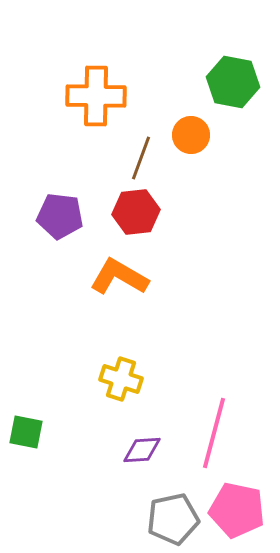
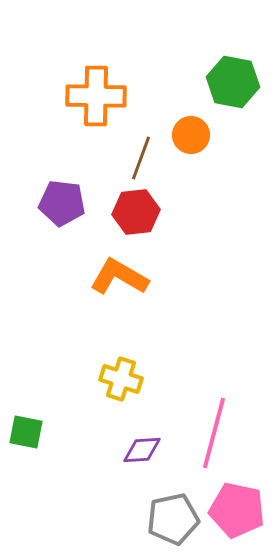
purple pentagon: moved 2 px right, 13 px up
